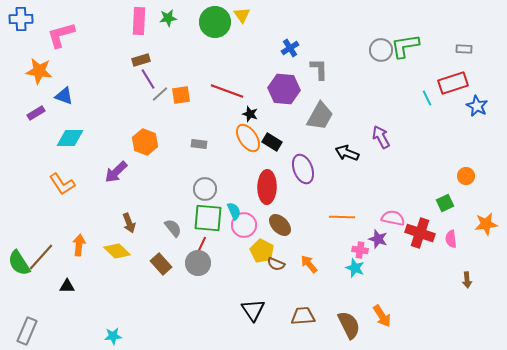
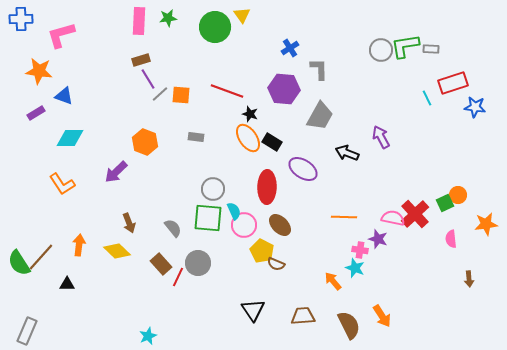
green circle at (215, 22): moved 5 px down
gray rectangle at (464, 49): moved 33 px left
orange square at (181, 95): rotated 12 degrees clockwise
blue star at (477, 106): moved 2 px left, 1 px down; rotated 20 degrees counterclockwise
gray rectangle at (199, 144): moved 3 px left, 7 px up
purple ellipse at (303, 169): rotated 36 degrees counterclockwise
orange circle at (466, 176): moved 8 px left, 19 px down
gray circle at (205, 189): moved 8 px right
orange line at (342, 217): moved 2 px right
red cross at (420, 233): moved 5 px left, 19 px up; rotated 28 degrees clockwise
red line at (201, 246): moved 23 px left, 31 px down
orange arrow at (309, 264): moved 24 px right, 17 px down
brown arrow at (467, 280): moved 2 px right, 1 px up
black triangle at (67, 286): moved 2 px up
cyan star at (113, 336): moved 35 px right; rotated 18 degrees counterclockwise
